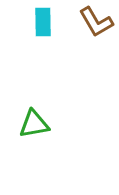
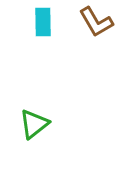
green triangle: rotated 28 degrees counterclockwise
